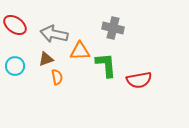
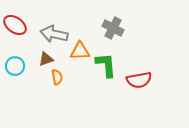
gray cross: rotated 15 degrees clockwise
